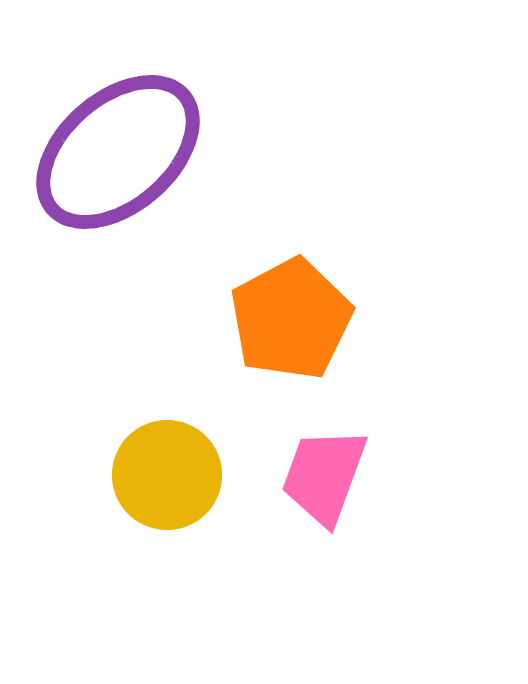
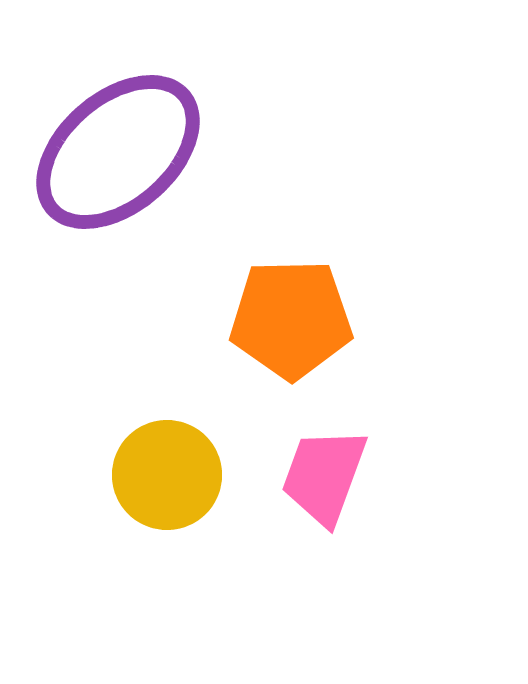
orange pentagon: rotated 27 degrees clockwise
